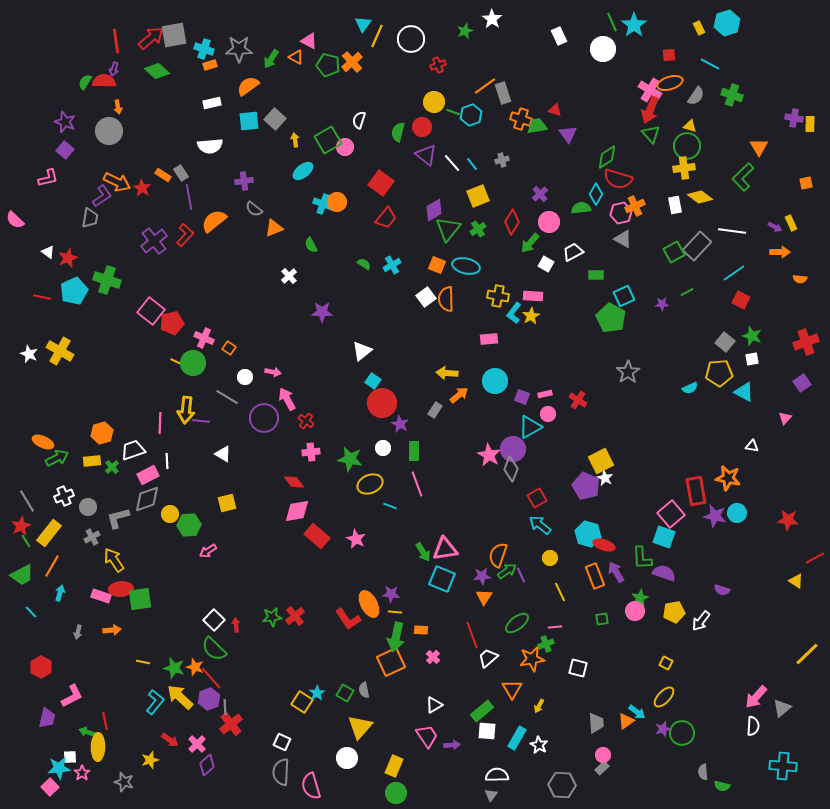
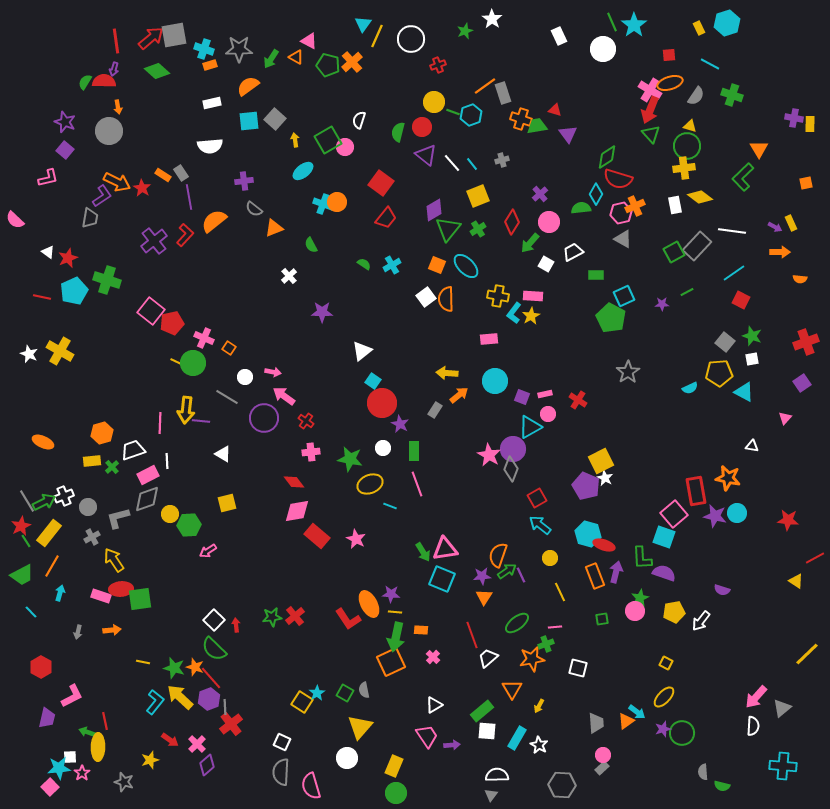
orange triangle at (759, 147): moved 2 px down
cyan ellipse at (466, 266): rotated 32 degrees clockwise
pink arrow at (287, 399): moved 3 px left, 3 px up; rotated 25 degrees counterclockwise
green arrow at (57, 458): moved 13 px left, 44 px down
pink square at (671, 514): moved 3 px right
purple arrow at (616, 572): rotated 45 degrees clockwise
